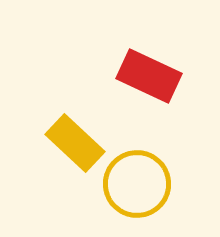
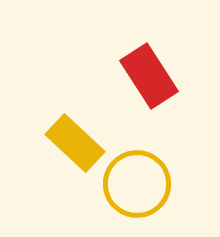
red rectangle: rotated 32 degrees clockwise
